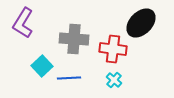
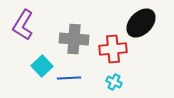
purple L-shape: moved 2 px down
red cross: rotated 12 degrees counterclockwise
cyan cross: moved 2 px down; rotated 14 degrees counterclockwise
